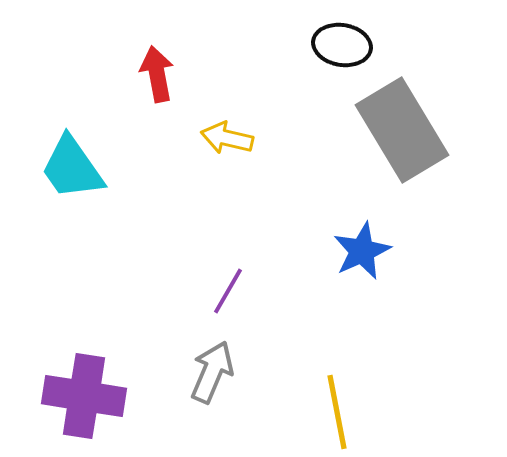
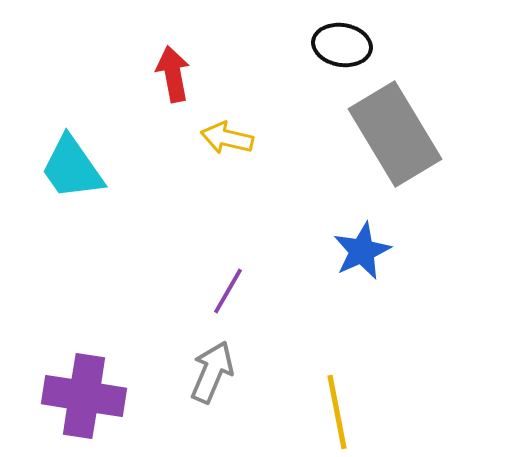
red arrow: moved 16 px right
gray rectangle: moved 7 px left, 4 px down
